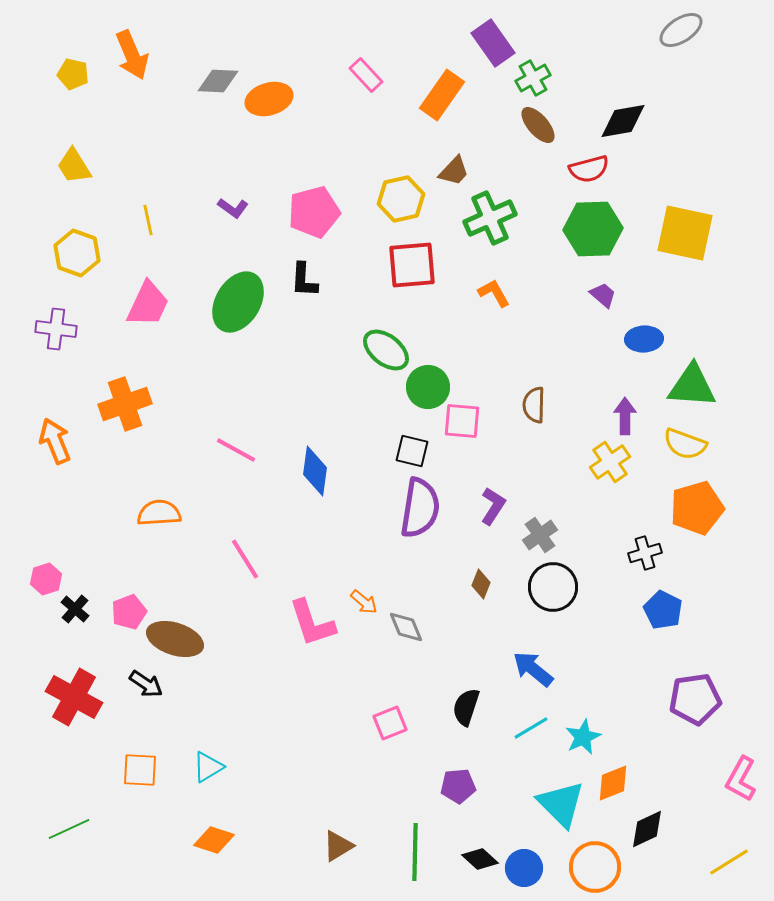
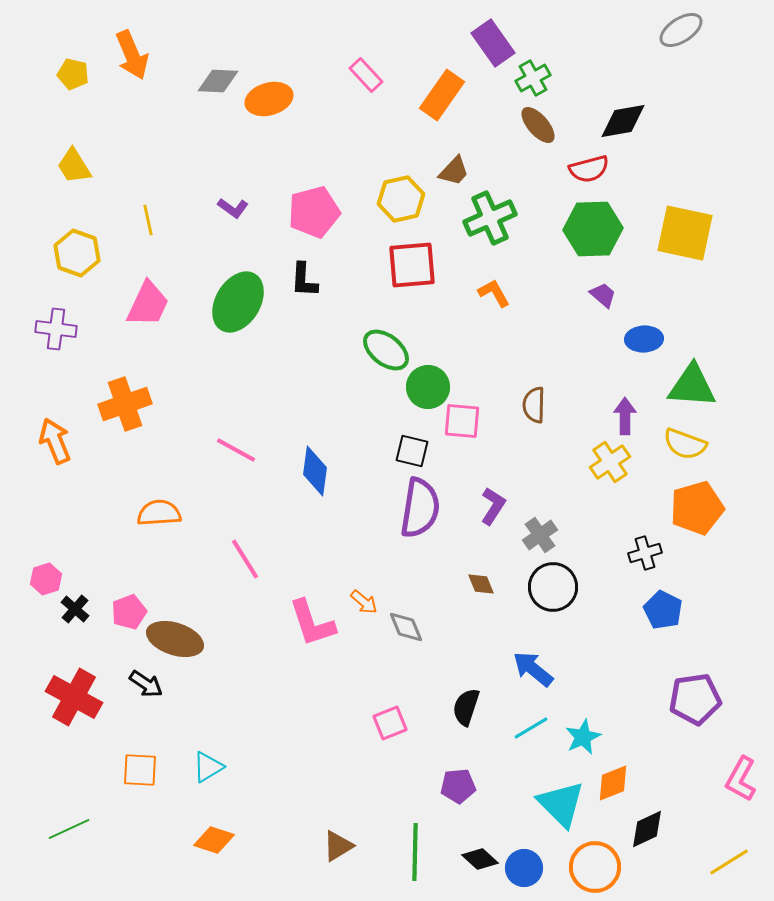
brown diamond at (481, 584): rotated 44 degrees counterclockwise
